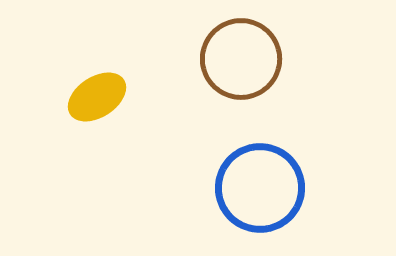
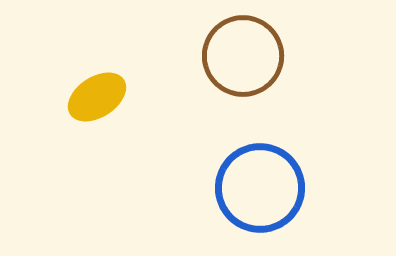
brown circle: moved 2 px right, 3 px up
